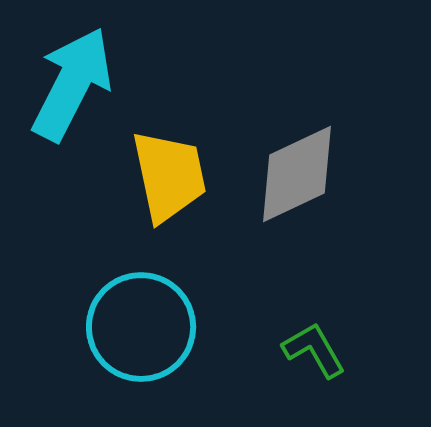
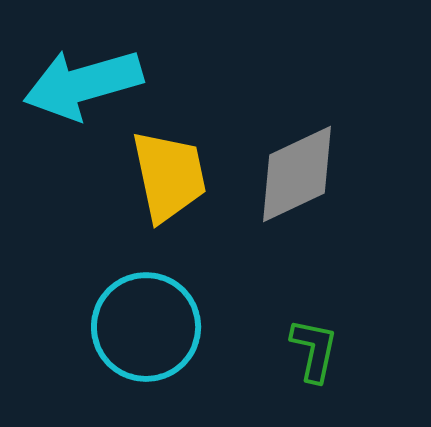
cyan arrow: moved 11 px right; rotated 133 degrees counterclockwise
cyan circle: moved 5 px right
green L-shape: rotated 42 degrees clockwise
